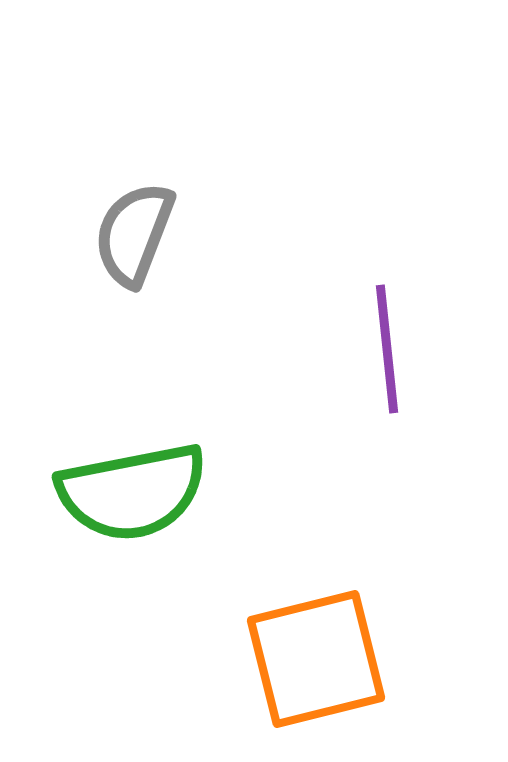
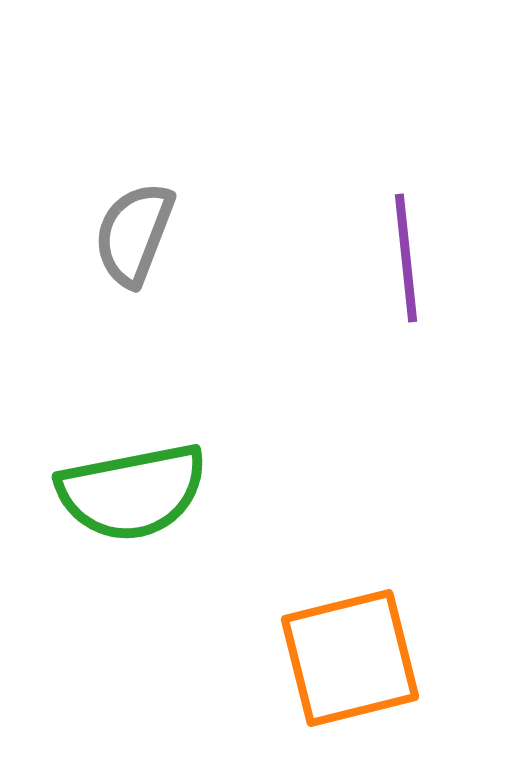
purple line: moved 19 px right, 91 px up
orange square: moved 34 px right, 1 px up
